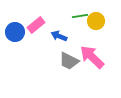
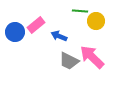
green line: moved 5 px up; rotated 14 degrees clockwise
